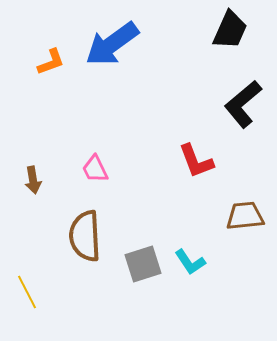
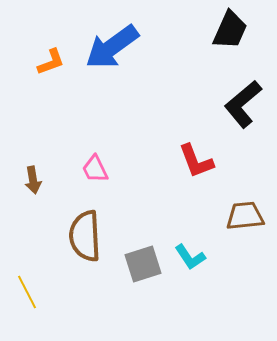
blue arrow: moved 3 px down
cyan L-shape: moved 5 px up
